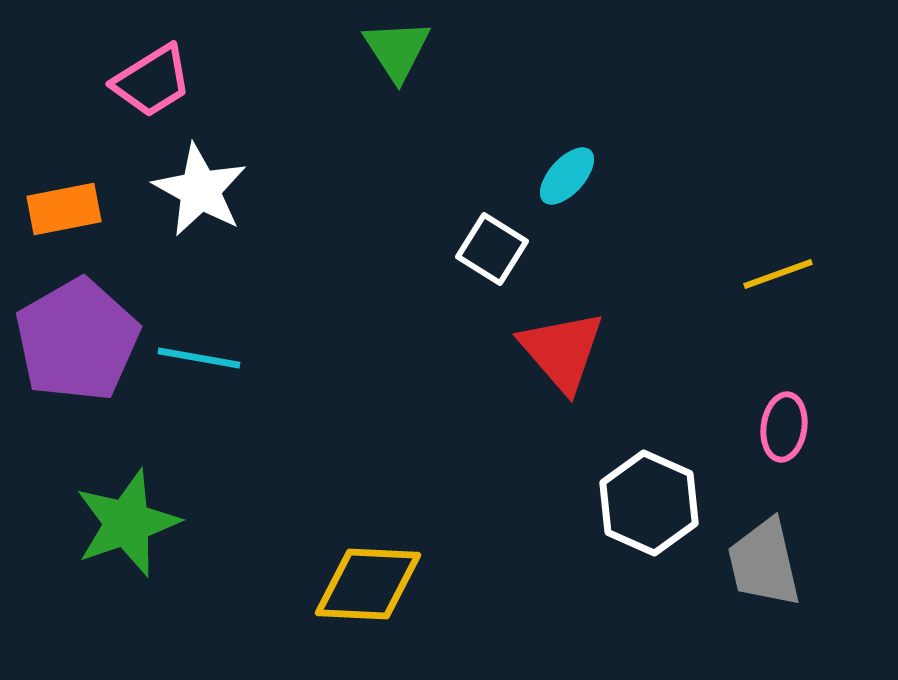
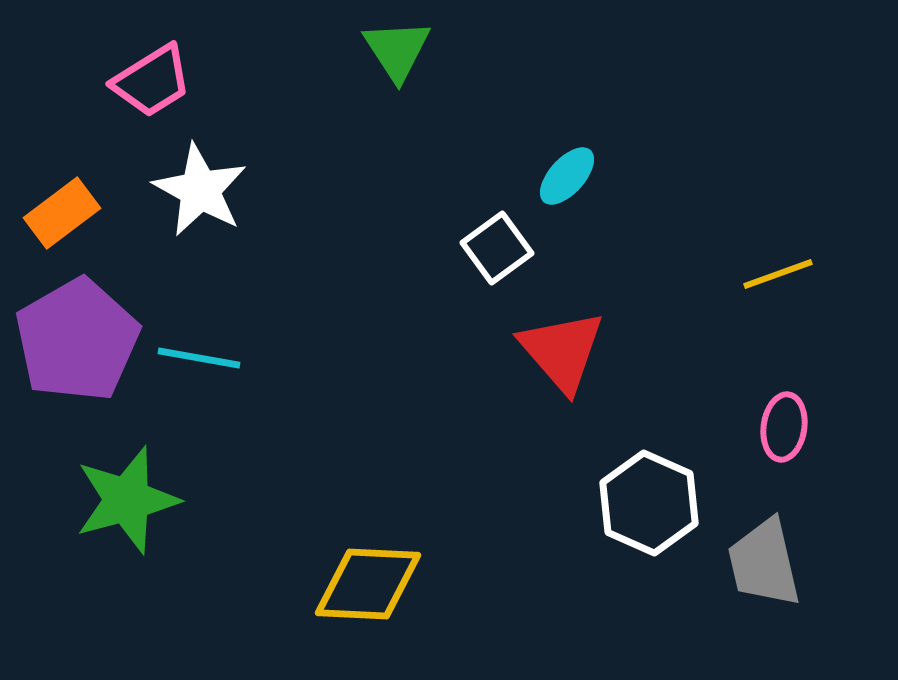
orange rectangle: moved 2 px left, 4 px down; rotated 26 degrees counterclockwise
white square: moved 5 px right, 1 px up; rotated 22 degrees clockwise
green star: moved 23 px up; rotated 4 degrees clockwise
